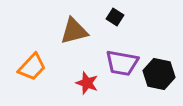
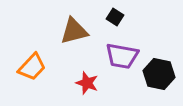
purple trapezoid: moved 7 px up
